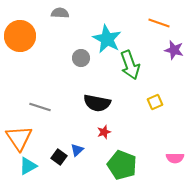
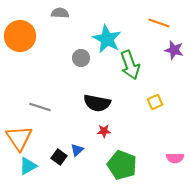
red star: moved 1 px up; rotated 16 degrees clockwise
